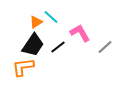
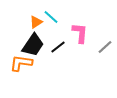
pink L-shape: rotated 35 degrees clockwise
orange L-shape: moved 2 px left, 4 px up; rotated 15 degrees clockwise
